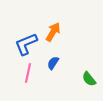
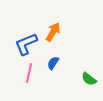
pink line: moved 1 px right
green semicircle: rotated 14 degrees counterclockwise
